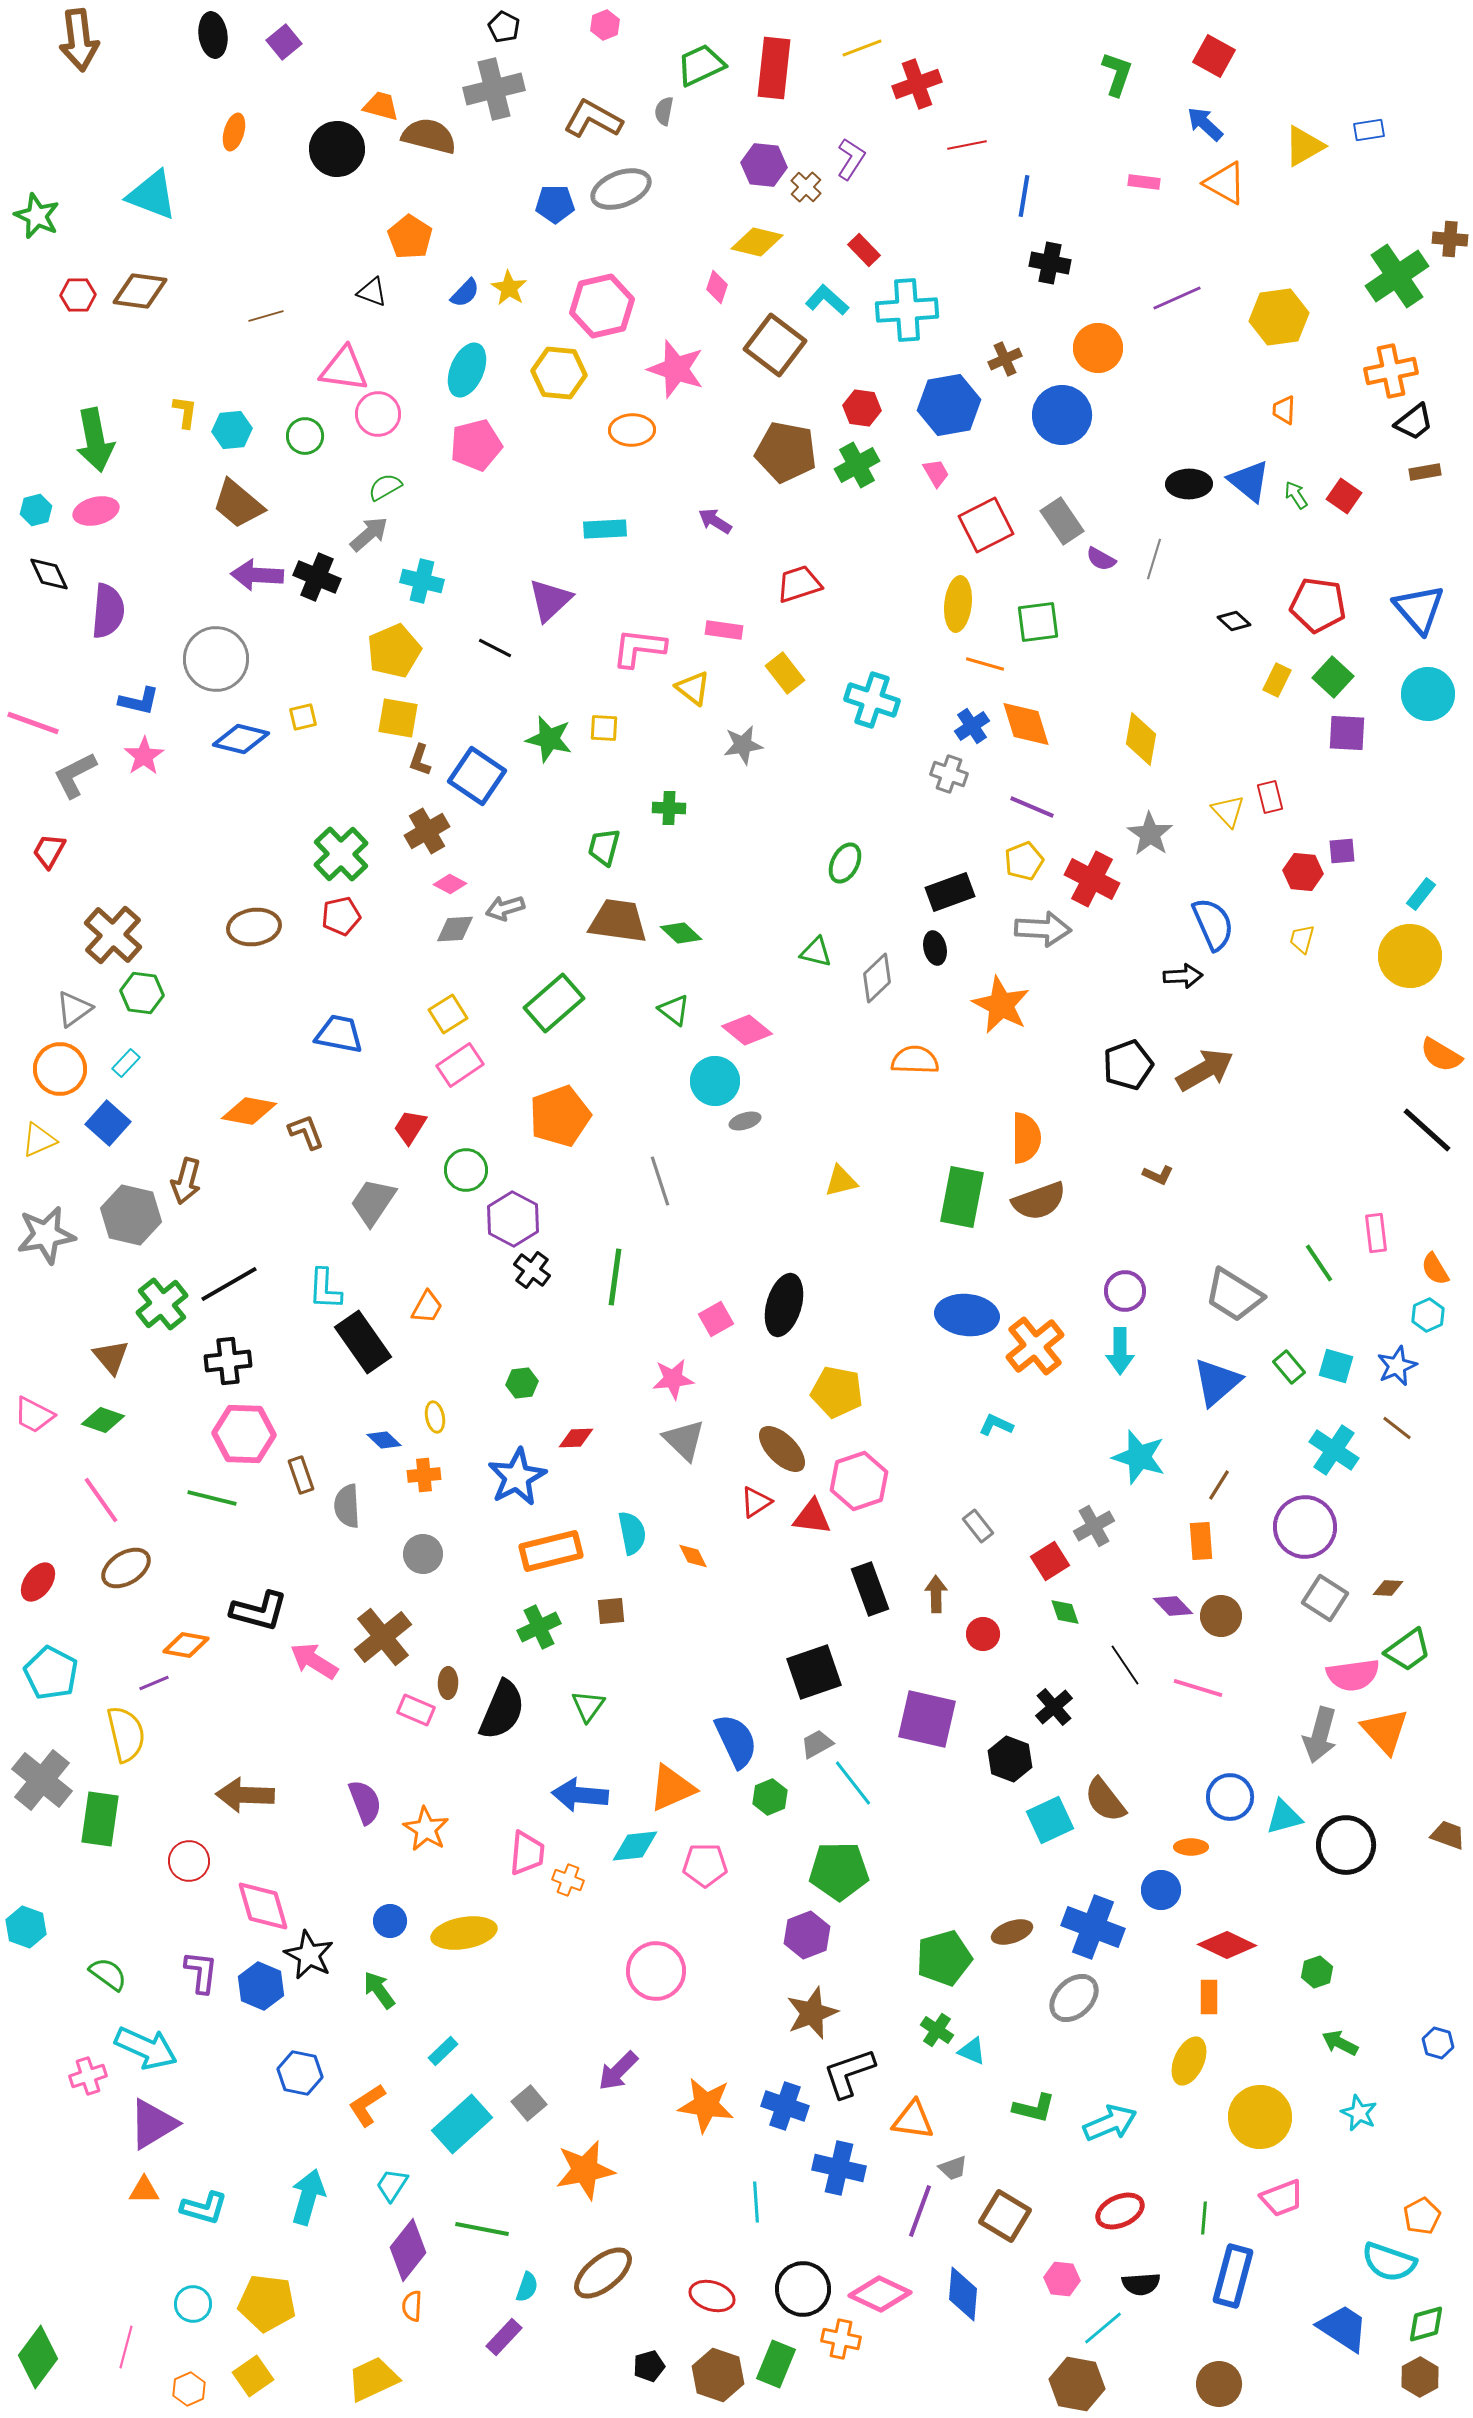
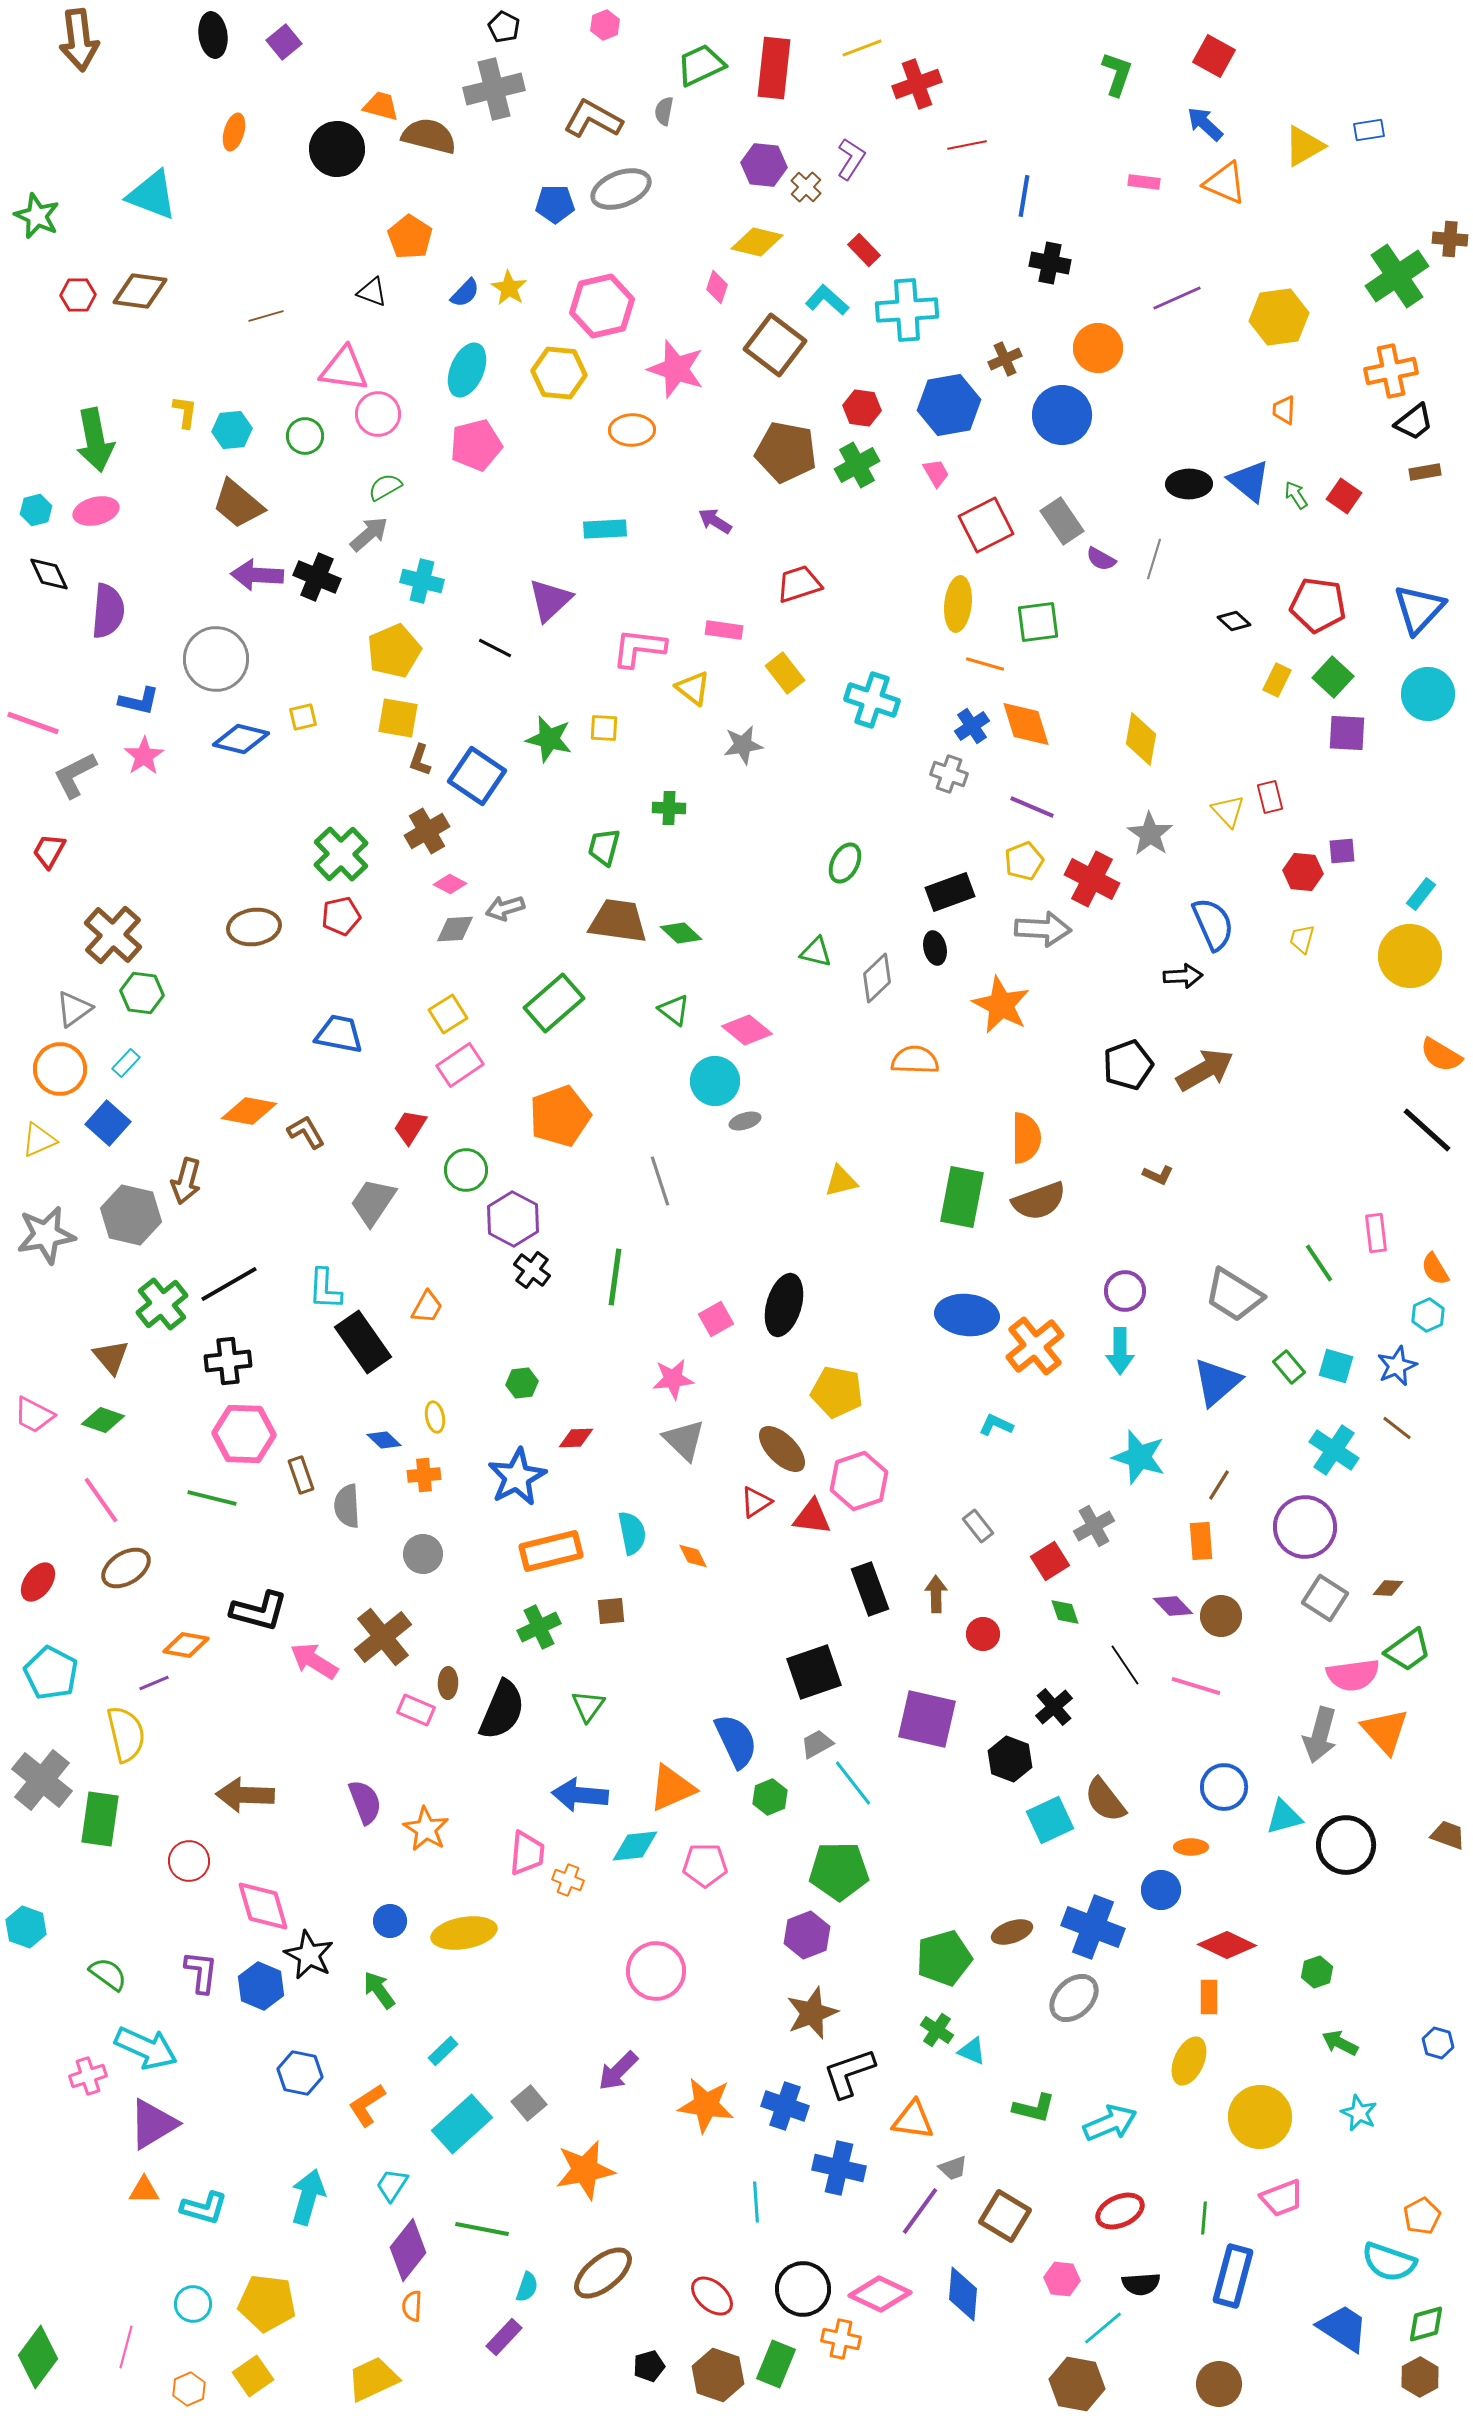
orange triangle at (1225, 183): rotated 6 degrees counterclockwise
blue triangle at (1419, 609): rotated 24 degrees clockwise
brown L-shape at (306, 1132): rotated 9 degrees counterclockwise
pink line at (1198, 1688): moved 2 px left, 2 px up
blue circle at (1230, 1797): moved 6 px left, 10 px up
purple line at (920, 2211): rotated 16 degrees clockwise
red ellipse at (712, 2296): rotated 24 degrees clockwise
